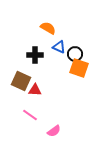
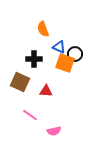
orange semicircle: moved 5 px left, 1 px down; rotated 140 degrees counterclockwise
black cross: moved 1 px left, 4 px down
orange square: moved 14 px left, 5 px up
brown square: moved 1 px left, 1 px down
red triangle: moved 11 px right, 1 px down
pink semicircle: rotated 24 degrees clockwise
